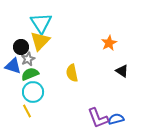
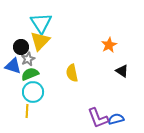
orange star: moved 2 px down
yellow line: rotated 32 degrees clockwise
